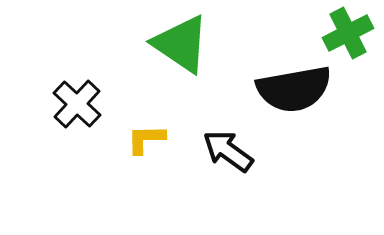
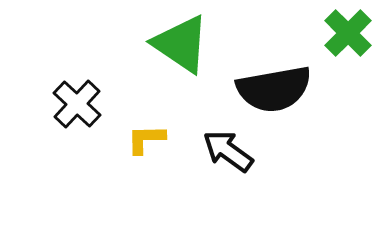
green cross: rotated 18 degrees counterclockwise
black semicircle: moved 20 px left
